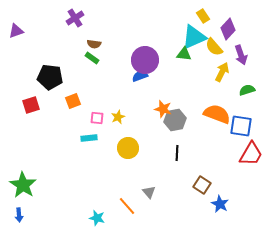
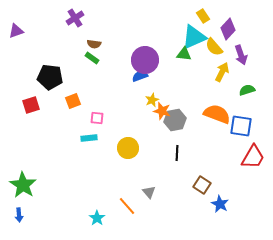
orange star: moved 1 px left, 2 px down
yellow star: moved 34 px right, 17 px up
red trapezoid: moved 2 px right, 3 px down
cyan star: rotated 21 degrees clockwise
